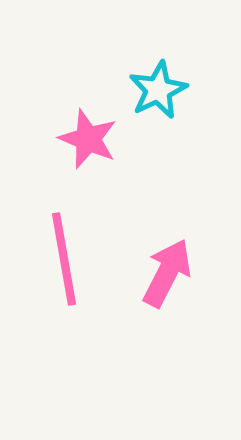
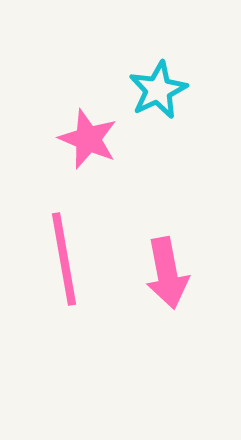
pink arrow: rotated 142 degrees clockwise
